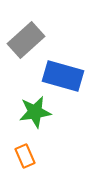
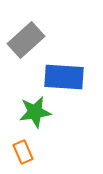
blue rectangle: moved 1 px right, 1 px down; rotated 12 degrees counterclockwise
orange rectangle: moved 2 px left, 4 px up
